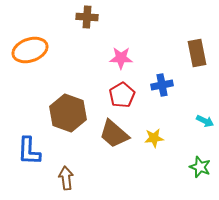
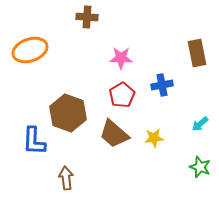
cyan arrow: moved 5 px left, 3 px down; rotated 114 degrees clockwise
blue L-shape: moved 5 px right, 10 px up
